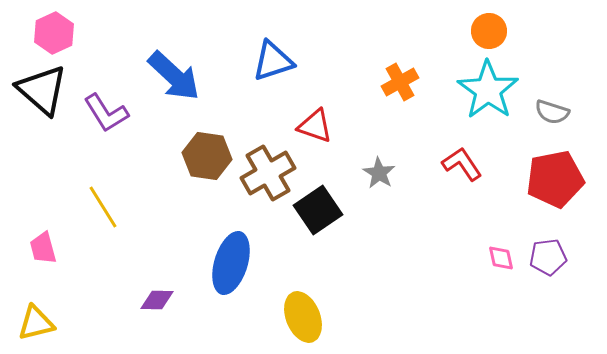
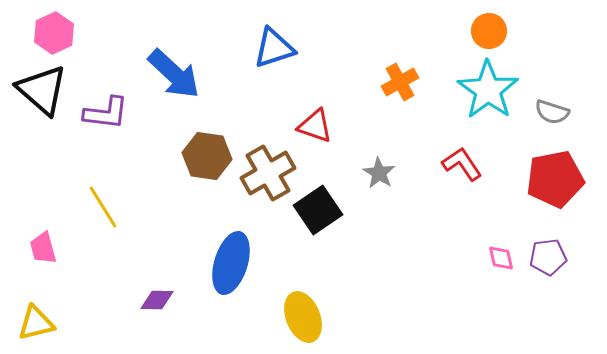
blue triangle: moved 1 px right, 13 px up
blue arrow: moved 2 px up
purple L-shape: rotated 51 degrees counterclockwise
